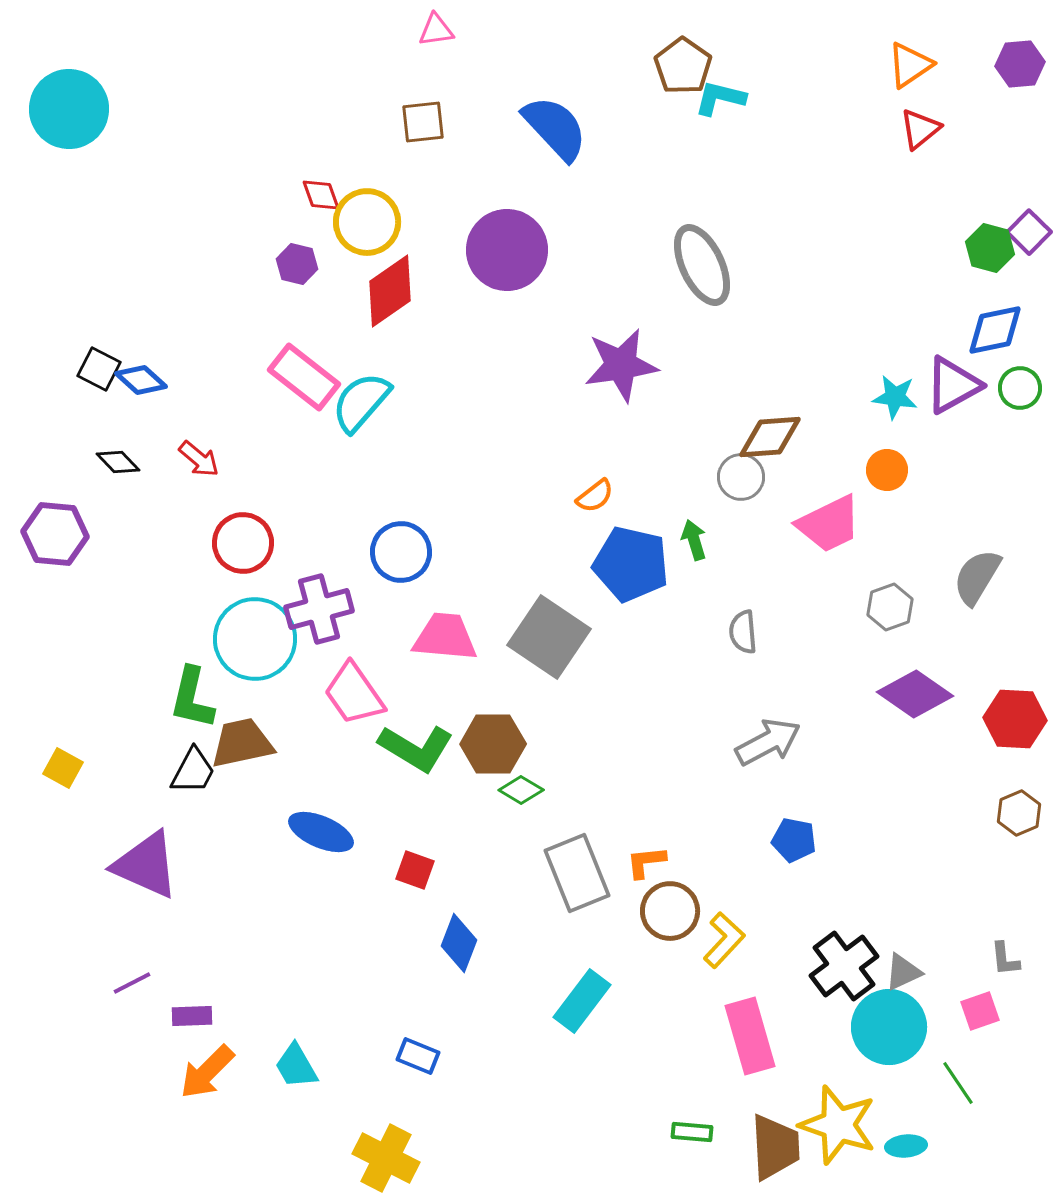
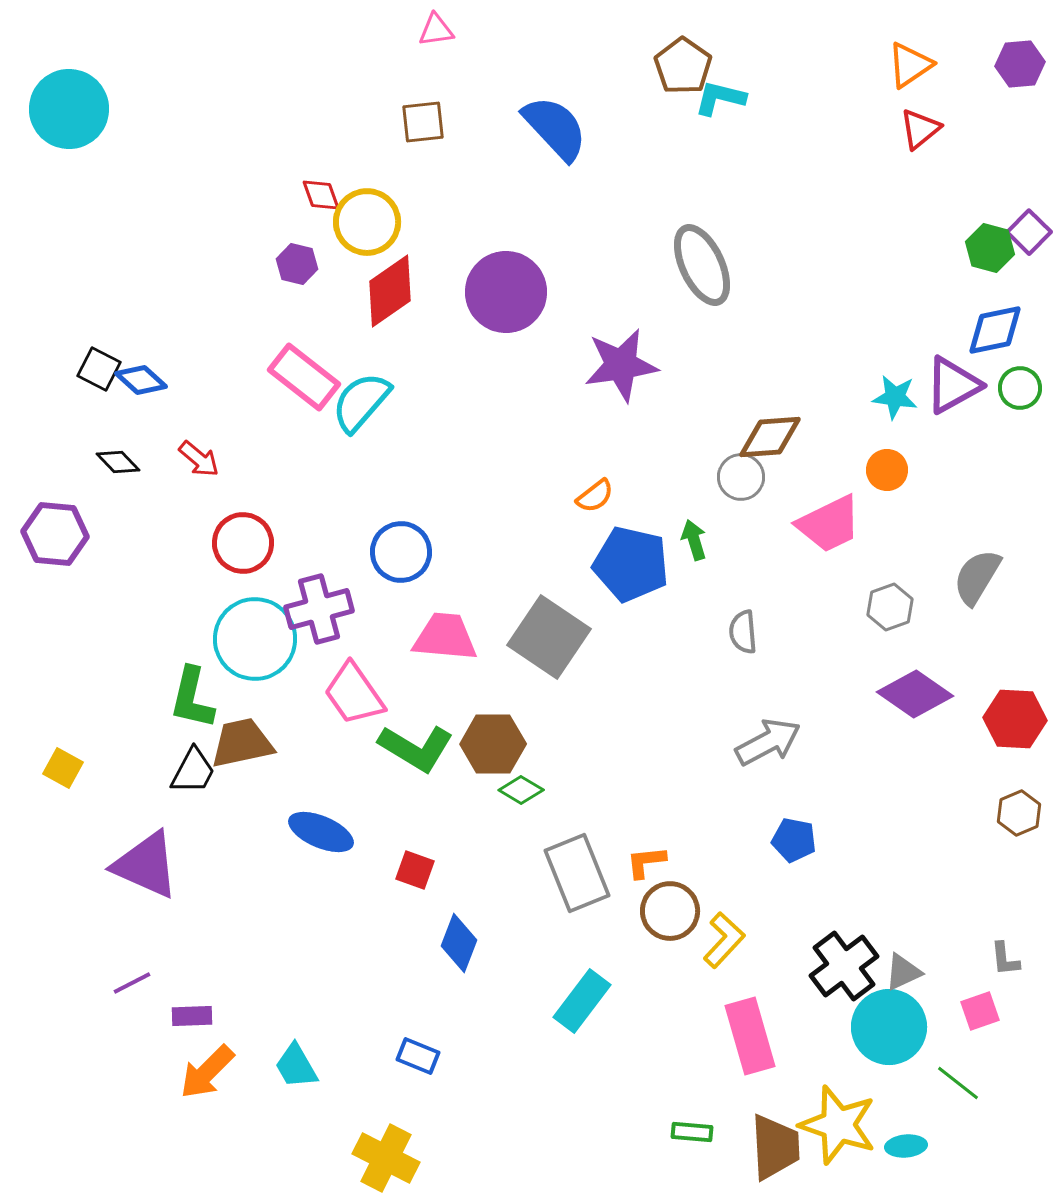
purple circle at (507, 250): moved 1 px left, 42 px down
green line at (958, 1083): rotated 18 degrees counterclockwise
